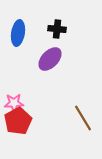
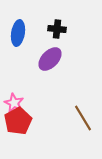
pink star: rotated 30 degrees clockwise
